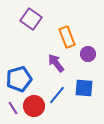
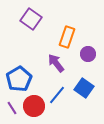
orange rectangle: rotated 40 degrees clockwise
blue pentagon: rotated 15 degrees counterclockwise
blue square: rotated 30 degrees clockwise
purple line: moved 1 px left
